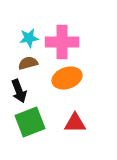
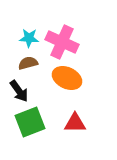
cyan star: rotated 12 degrees clockwise
pink cross: rotated 24 degrees clockwise
orange ellipse: rotated 44 degrees clockwise
black arrow: rotated 15 degrees counterclockwise
